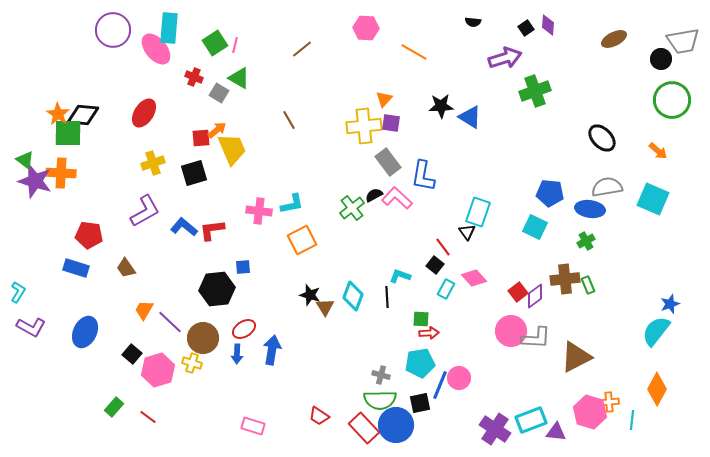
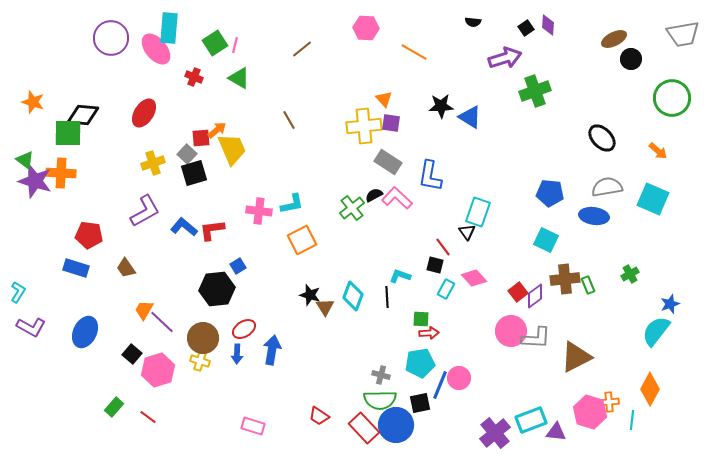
purple circle at (113, 30): moved 2 px left, 8 px down
gray trapezoid at (683, 41): moved 7 px up
black circle at (661, 59): moved 30 px left
gray square at (219, 93): moved 32 px left, 61 px down; rotated 12 degrees clockwise
orange triangle at (384, 99): rotated 24 degrees counterclockwise
green circle at (672, 100): moved 2 px up
orange star at (58, 114): moved 25 px left, 12 px up; rotated 15 degrees counterclockwise
gray rectangle at (388, 162): rotated 20 degrees counterclockwise
blue L-shape at (423, 176): moved 7 px right
blue ellipse at (590, 209): moved 4 px right, 7 px down
cyan square at (535, 227): moved 11 px right, 13 px down
green cross at (586, 241): moved 44 px right, 33 px down
black square at (435, 265): rotated 24 degrees counterclockwise
blue square at (243, 267): moved 5 px left, 1 px up; rotated 28 degrees counterclockwise
purple line at (170, 322): moved 8 px left
yellow cross at (192, 363): moved 8 px right, 2 px up
orange diamond at (657, 389): moved 7 px left
purple cross at (495, 429): moved 4 px down; rotated 16 degrees clockwise
